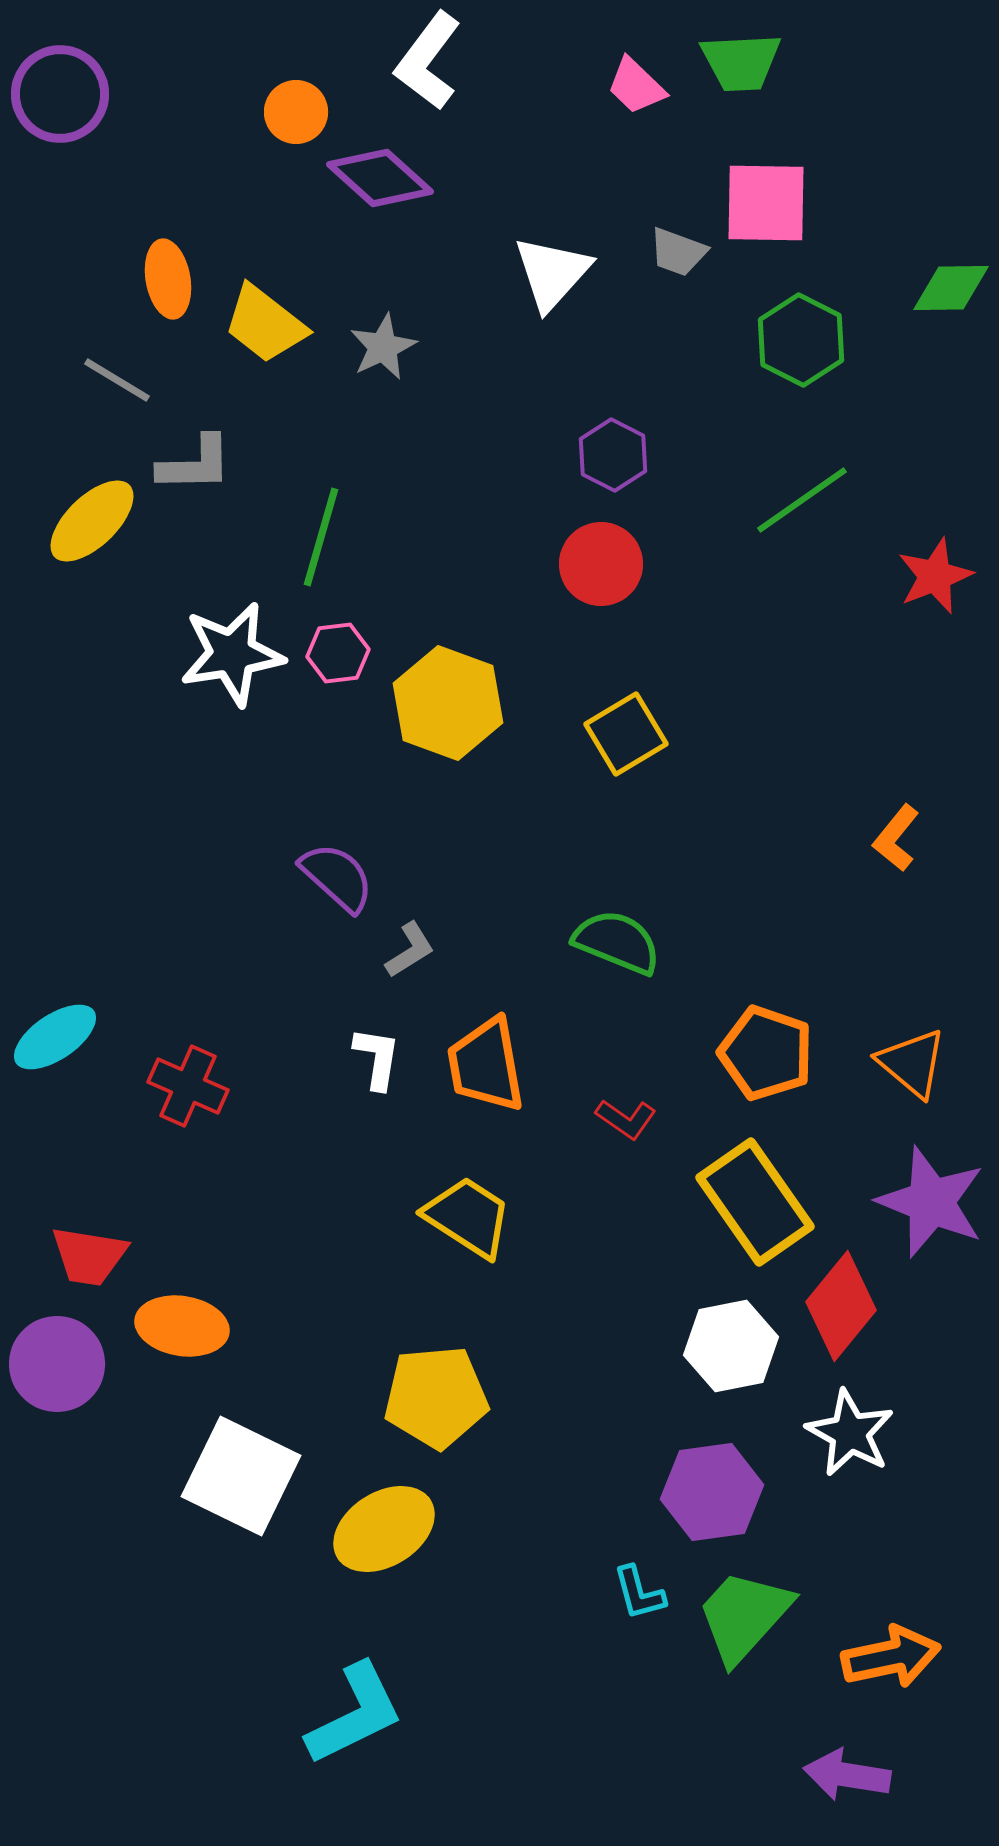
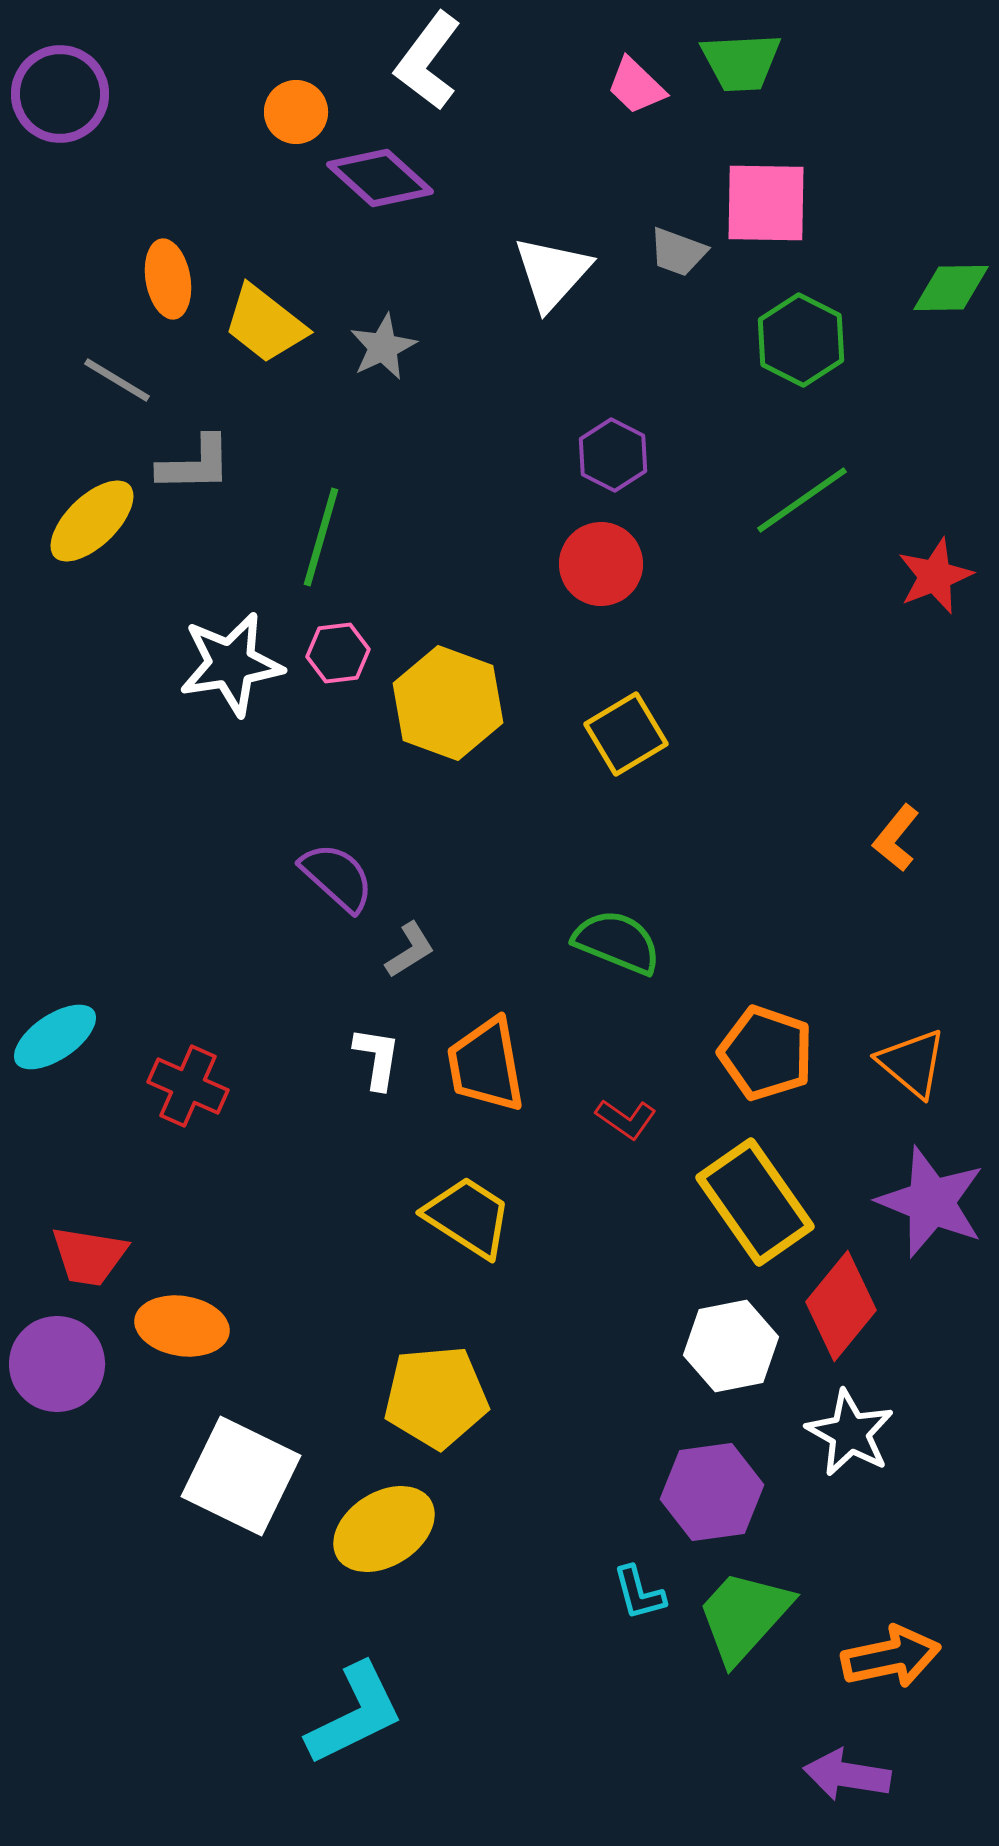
white star at (232, 654): moved 1 px left, 10 px down
